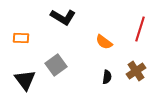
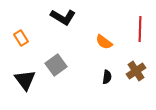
red line: rotated 15 degrees counterclockwise
orange rectangle: rotated 56 degrees clockwise
